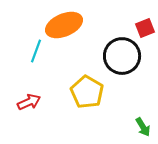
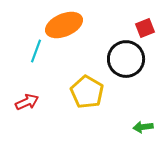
black circle: moved 4 px right, 3 px down
red arrow: moved 2 px left
green arrow: rotated 114 degrees clockwise
